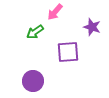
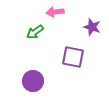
pink arrow: rotated 42 degrees clockwise
purple square: moved 5 px right, 5 px down; rotated 15 degrees clockwise
